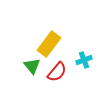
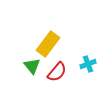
yellow rectangle: moved 1 px left
cyan cross: moved 4 px right, 4 px down
